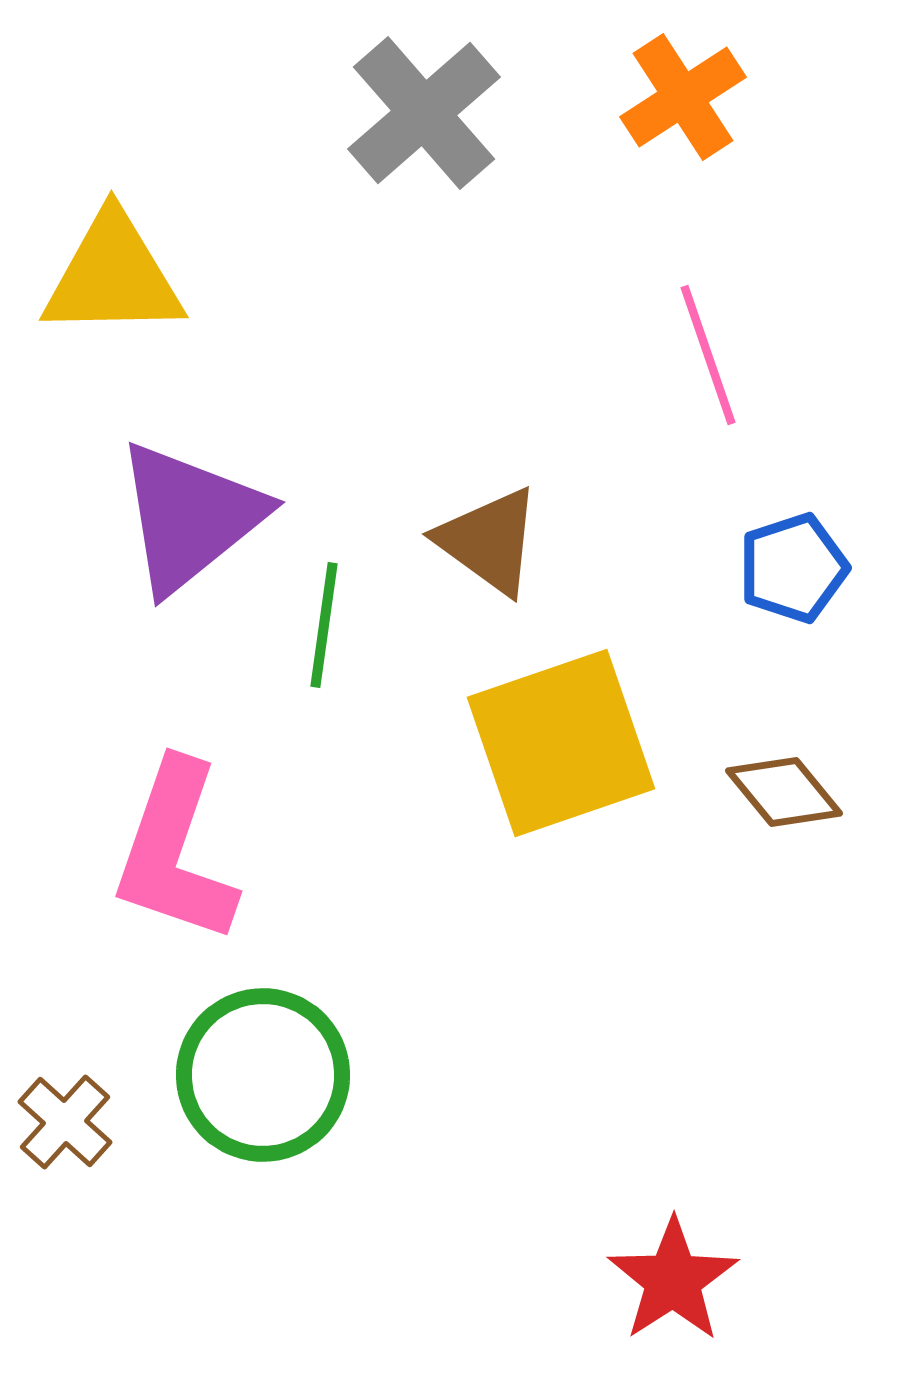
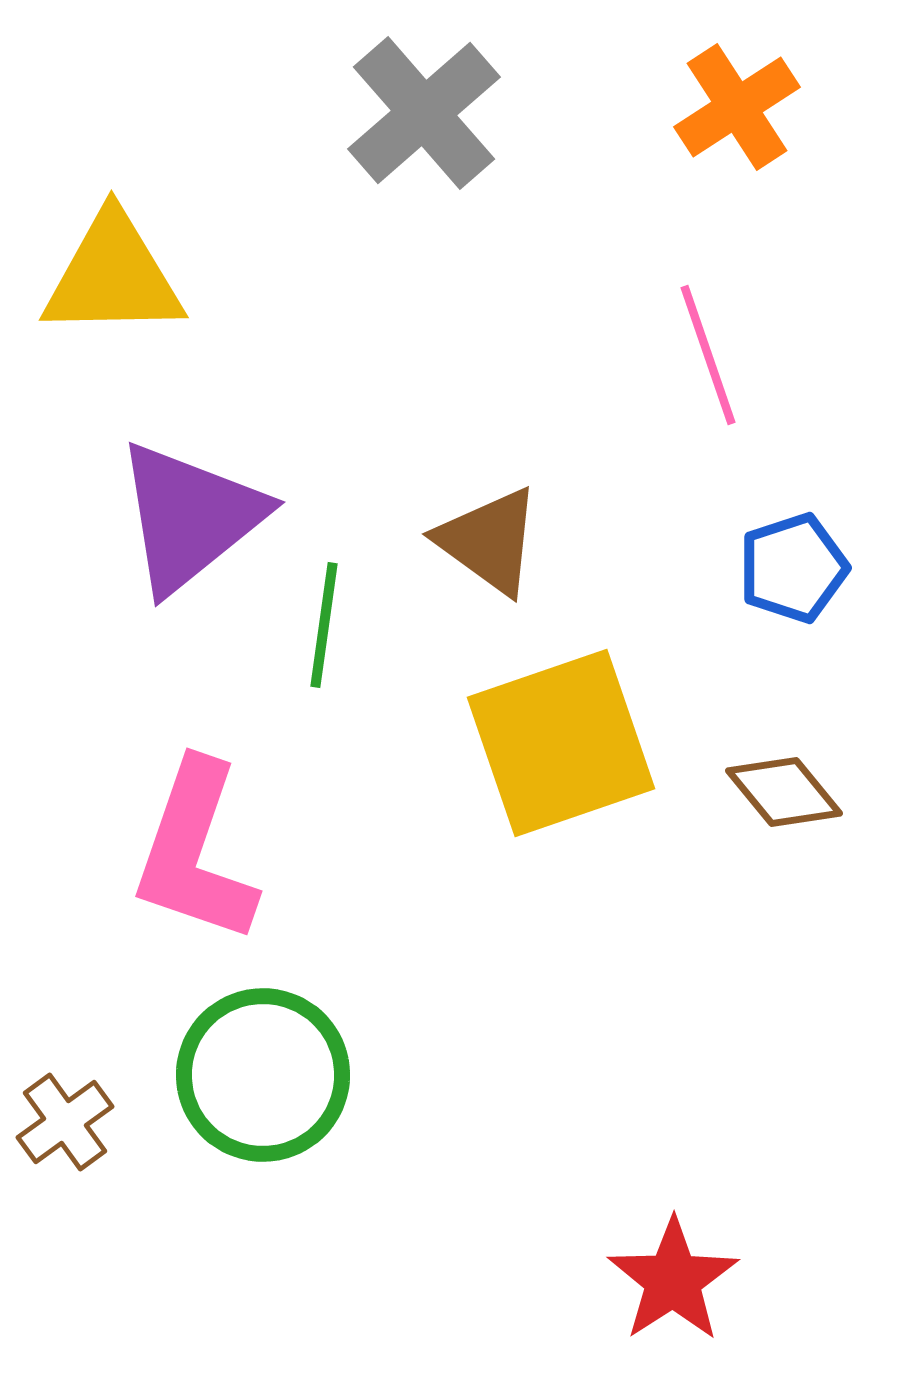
orange cross: moved 54 px right, 10 px down
pink L-shape: moved 20 px right
brown cross: rotated 12 degrees clockwise
